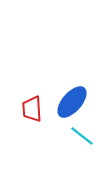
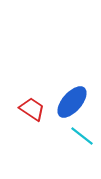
red trapezoid: rotated 128 degrees clockwise
